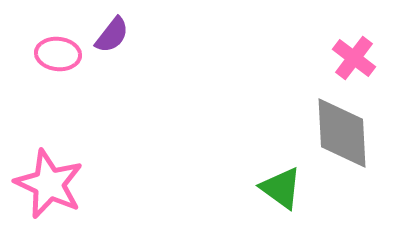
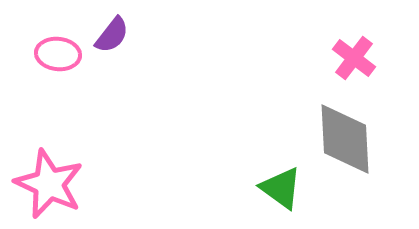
gray diamond: moved 3 px right, 6 px down
